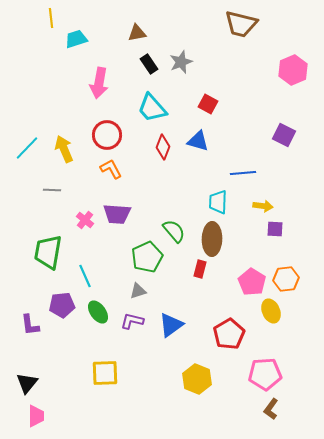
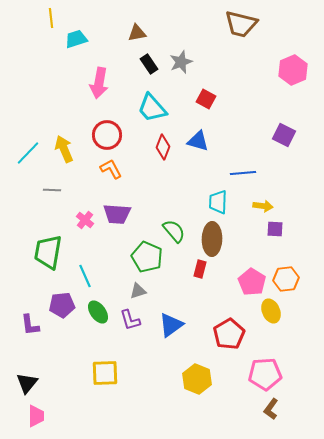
red square at (208, 104): moved 2 px left, 5 px up
cyan line at (27, 148): moved 1 px right, 5 px down
green pentagon at (147, 257): rotated 24 degrees counterclockwise
purple L-shape at (132, 321): moved 2 px left, 1 px up; rotated 120 degrees counterclockwise
